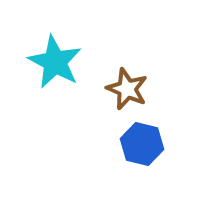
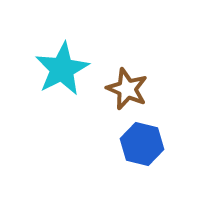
cyan star: moved 7 px right, 7 px down; rotated 16 degrees clockwise
